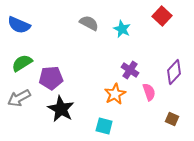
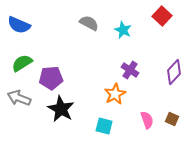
cyan star: moved 1 px right, 1 px down
pink semicircle: moved 2 px left, 28 px down
gray arrow: rotated 50 degrees clockwise
